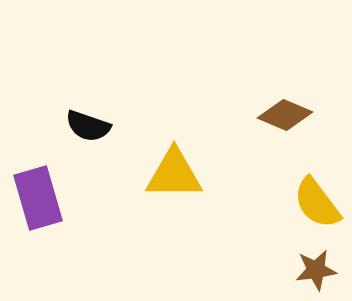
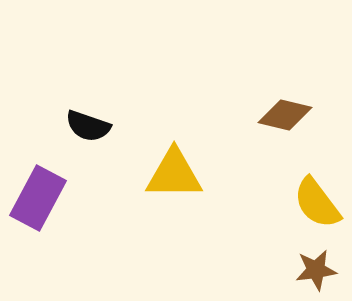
brown diamond: rotated 10 degrees counterclockwise
purple rectangle: rotated 44 degrees clockwise
